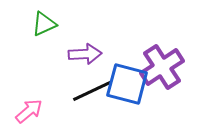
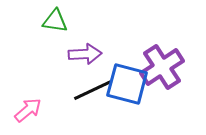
green triangle: moved 11 px right, 3 px up; rotated 32 degrees clockwise
black line: moved 1 px right, 1 px up
pink arrow: moved 1 px left, 1 px up
